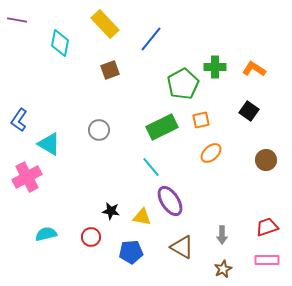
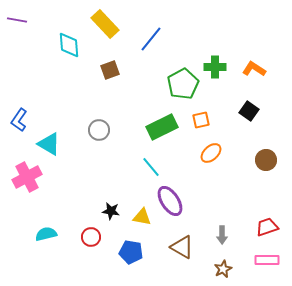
cyan diamond: moved 9 px right, 2 px down; rotated 16 degrees counterclockwise
blue pentagon: rotated 15 degrees clockwise
